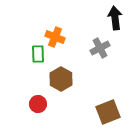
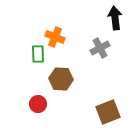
brown hexagon: rotated 25 degrees counterclockwise
